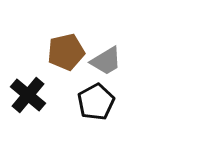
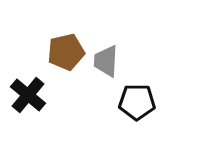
gray trapezoid: rotated 124 degrees clockwise
black pentagon: moved 41 px right; rotated 30 degrees clockwise
